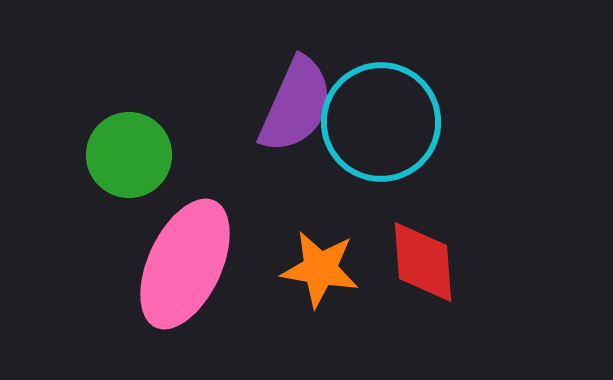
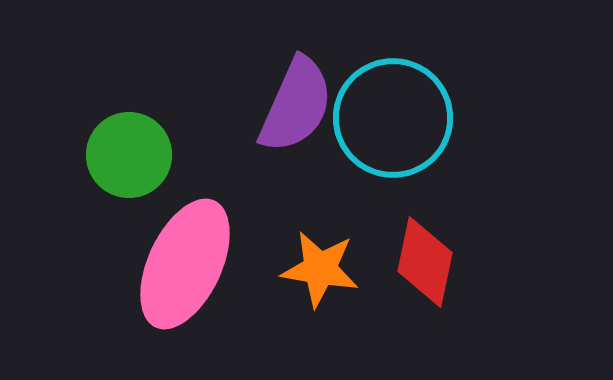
cyan circle: moved 12 px right, 4 px up
red diamond: moved 2 px right; rotated 16 degrees clockwise
